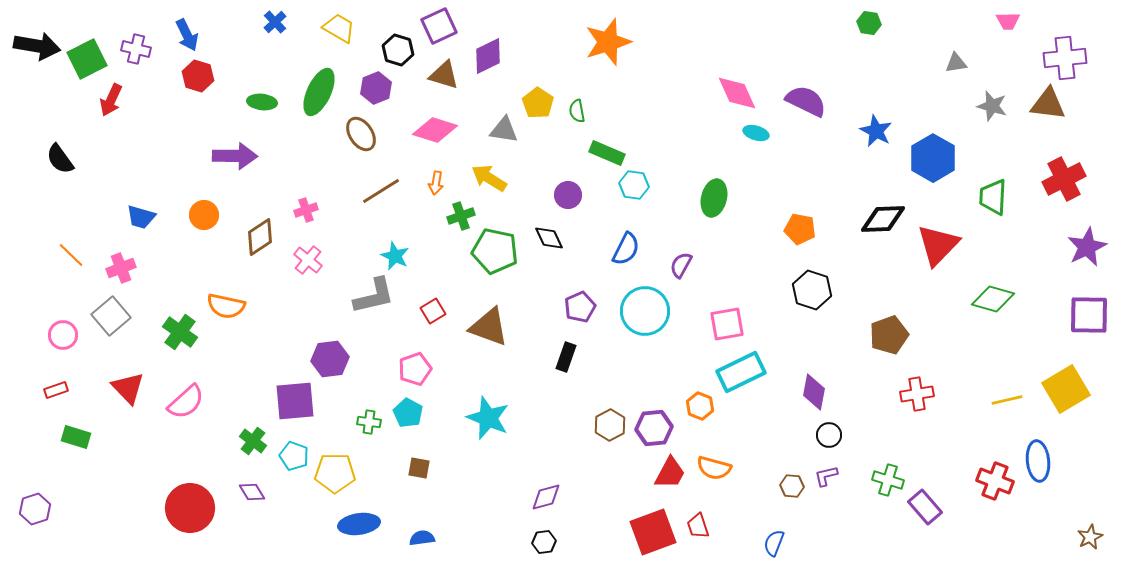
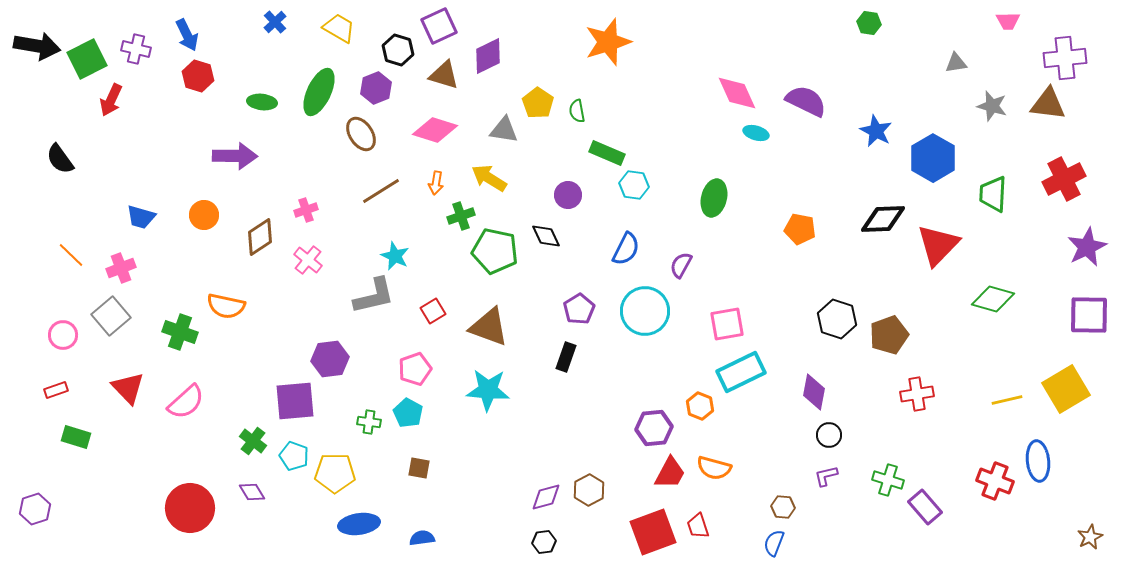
green trapezoid at (993, 197): moved 3 px up
black diamond at (549, 238): moved 3 px left, 2 px up
black hexagon at (812, 290): moved 25 px right, 29 px down
purple pentagon at (580, 307): moved 1 px left, 2 px down; rotated 8 degrees counterclockwise
green cross at (180, 332): rotated 16 degrees counterclockwise
cyan star at (488, 418): moved 28 px up; rotated 18 degrees counterclockwise
brown hexagon at (610, 425): moved 21 px left, 65 px down
brown hexagon at (792, 486): moved 9 px left, 21 px down
